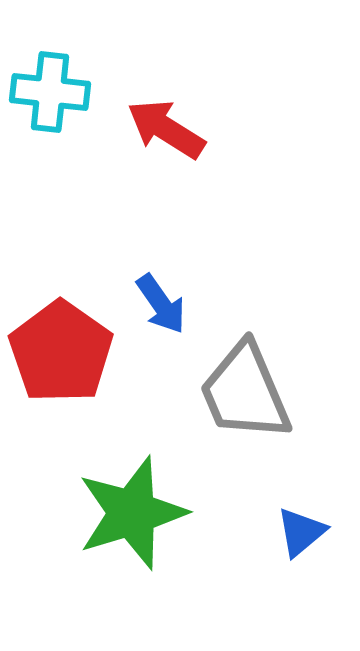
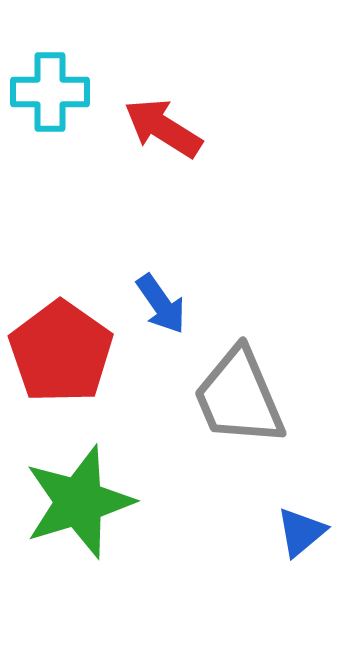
cyan cross: rotated 6 degrees counterclockwise
red arrow: moved 3 px left, 1 px up
gray trapezoid: moved 6 px left, 5 px down
green star: moved 53 px left, 11 px up
